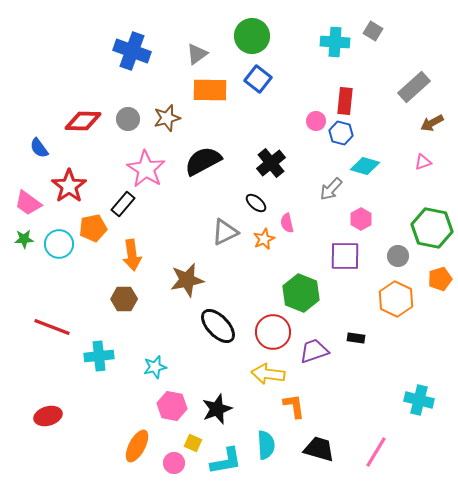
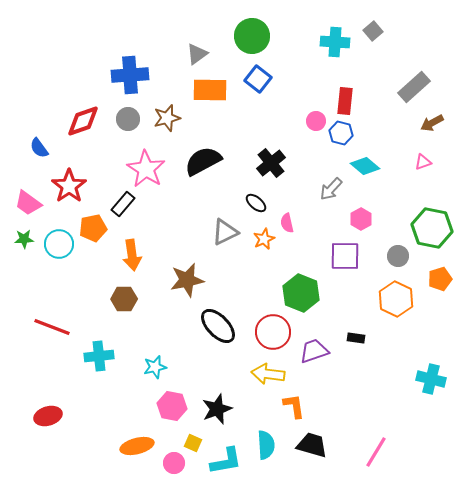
gray square at (373, 31): rotated 18 degrees clockwise
blue cross at (132, 51): moved 2 px left, 24 px down; rotated 24 degrees counterclockwise
red diamond at (83, 121): rotated 21 degrees counterclockwise
cyan diamond at (365, 166): rotated 24 degrees clockwise
cyan cross at (419, 400): moved 12 px right, 21 px up
orange ellipse at (137, 446): rotated 48 degrees clockwise
black trapezoid at (319, 449): moved 7 px left, 4 px up
